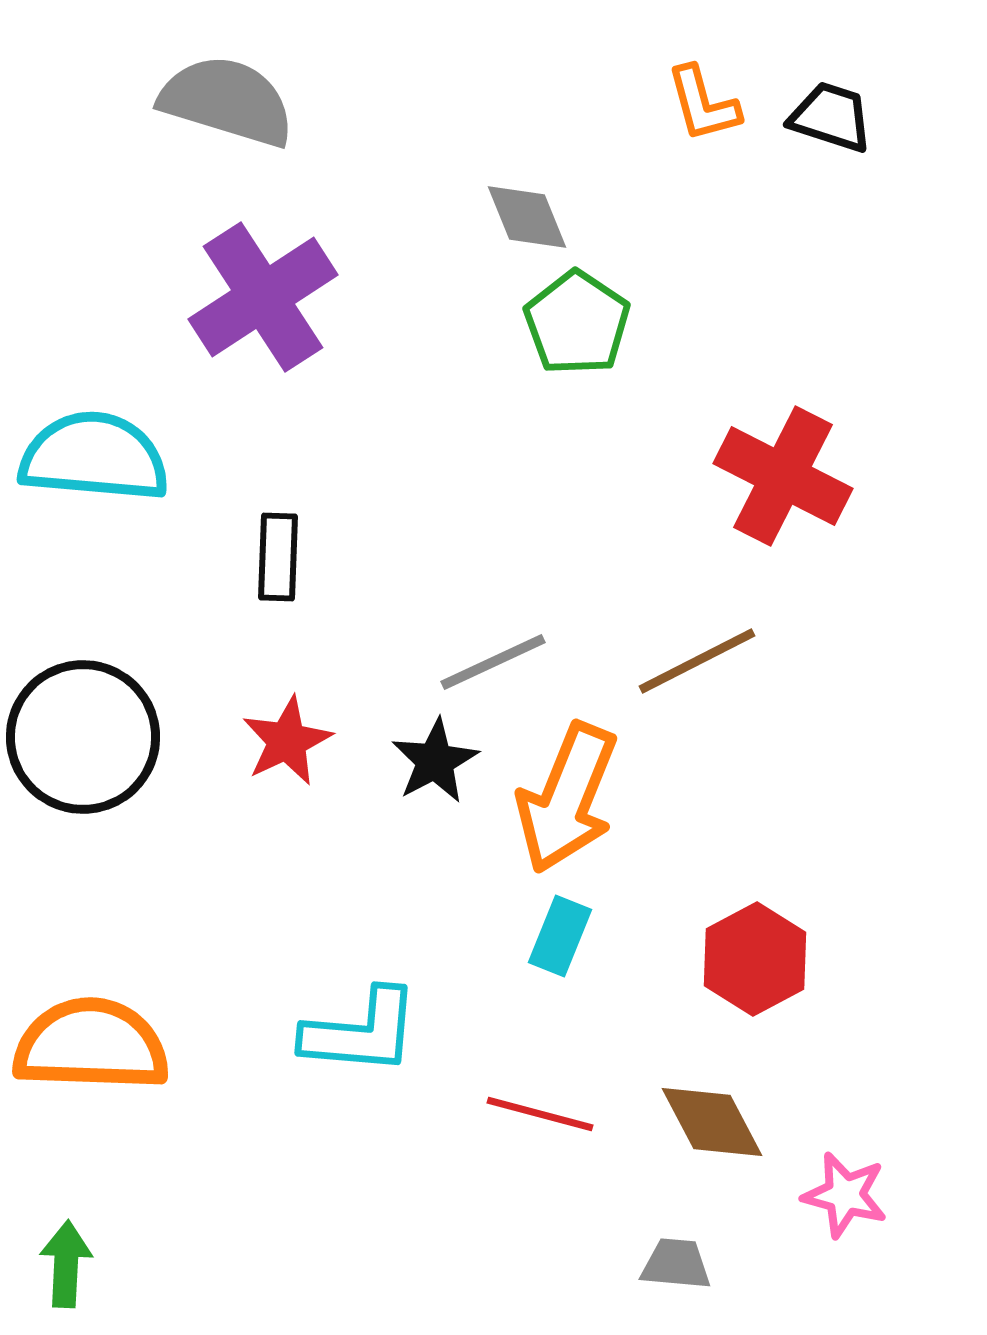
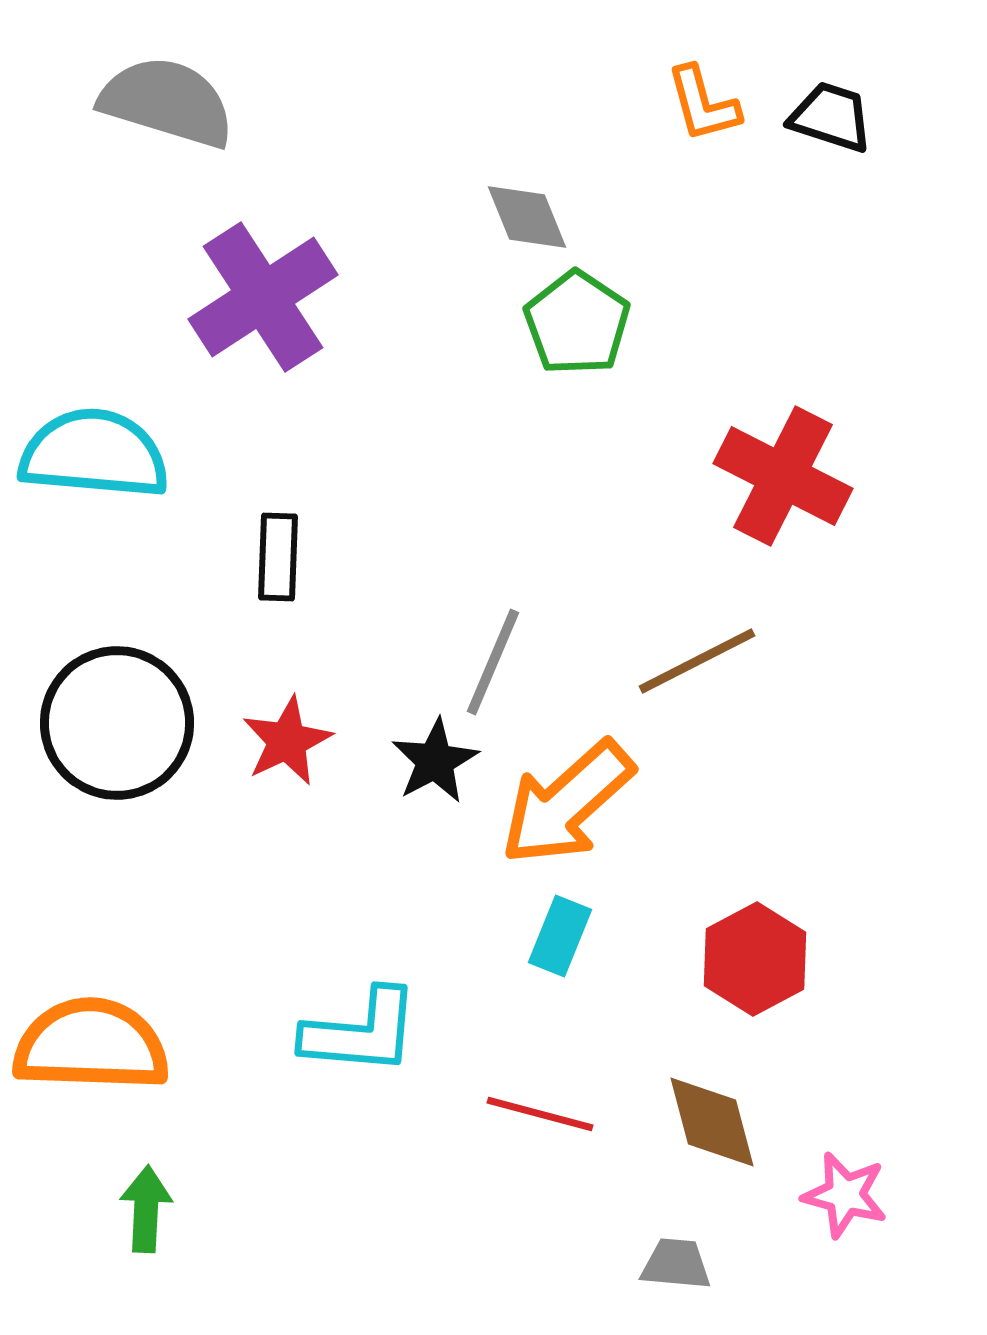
gray semicircle: moved 60 px left, 1 px down
cyan semicircle: moved 3 px up
gray line: rotated 42 degrees counterclockwise
black circle: moved 34 px right, 14 px up
orange arrow: moved 5 px down; rotated 26 degrees clockwise
brown diamond: rotated 13 degrees clockwise
green arrow: moved 80 px right, 55 px up
